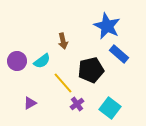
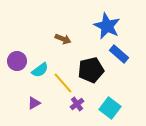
brown arrow: moved 2 px up; rotated 56 degrees counterclockwise
cyan semicircle: moved 2 px left, 9 px down
purple triangle: moved 4 px right
